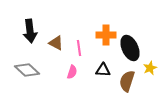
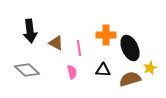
pink semicircle: rotated 32 degrees counterclockwise
brown semicircle: moved 3 px right, 2 px up; rotated 55 degrees clockwise
